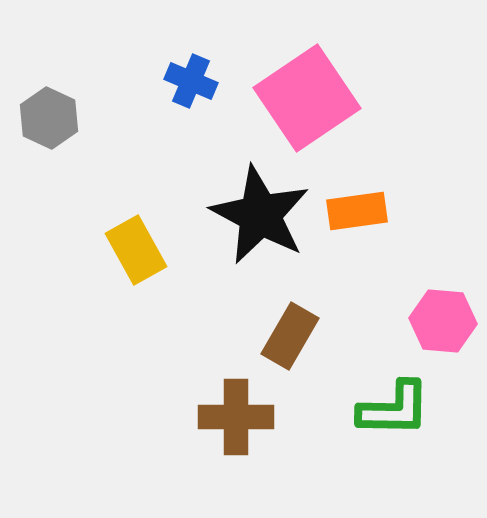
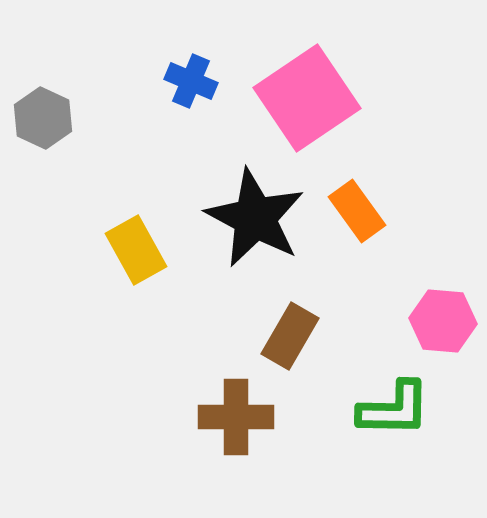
gray hexagon: moved 6 px left
orange rectangle: rotated 62 degrees clockwise
black star: moved 5 px left, 3 px down
